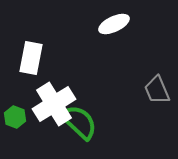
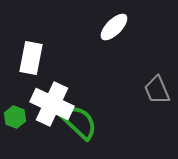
white ellipse: moved 3 px down; rotated 20 degrees counterclockwise
white cross: moved 2 px left; rotated 33 degrees counterclockwise
